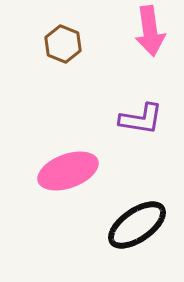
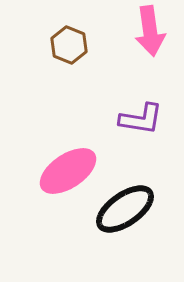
brown hexagon: moved 6 px right, 1 px down
pink ellipse: rotated 14 degrees counterclockwise
black ellipse: moved 12 px left, 16 px up
